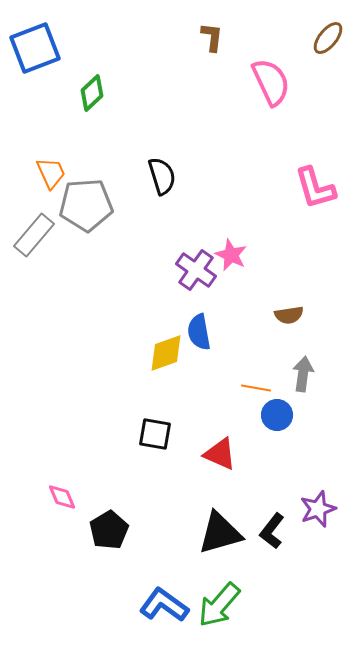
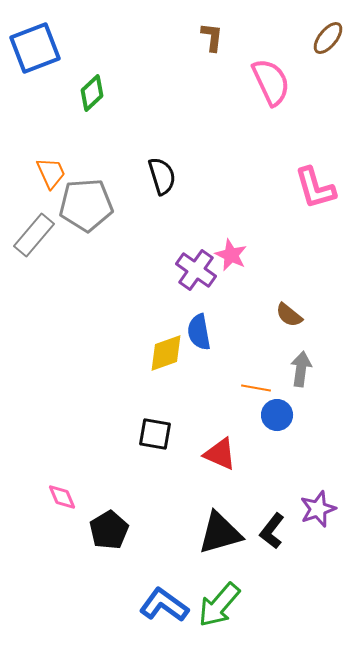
brown semicircle: rotated 48 degrees clockwise
gray arrow: moved 2 px left, 5 px up
